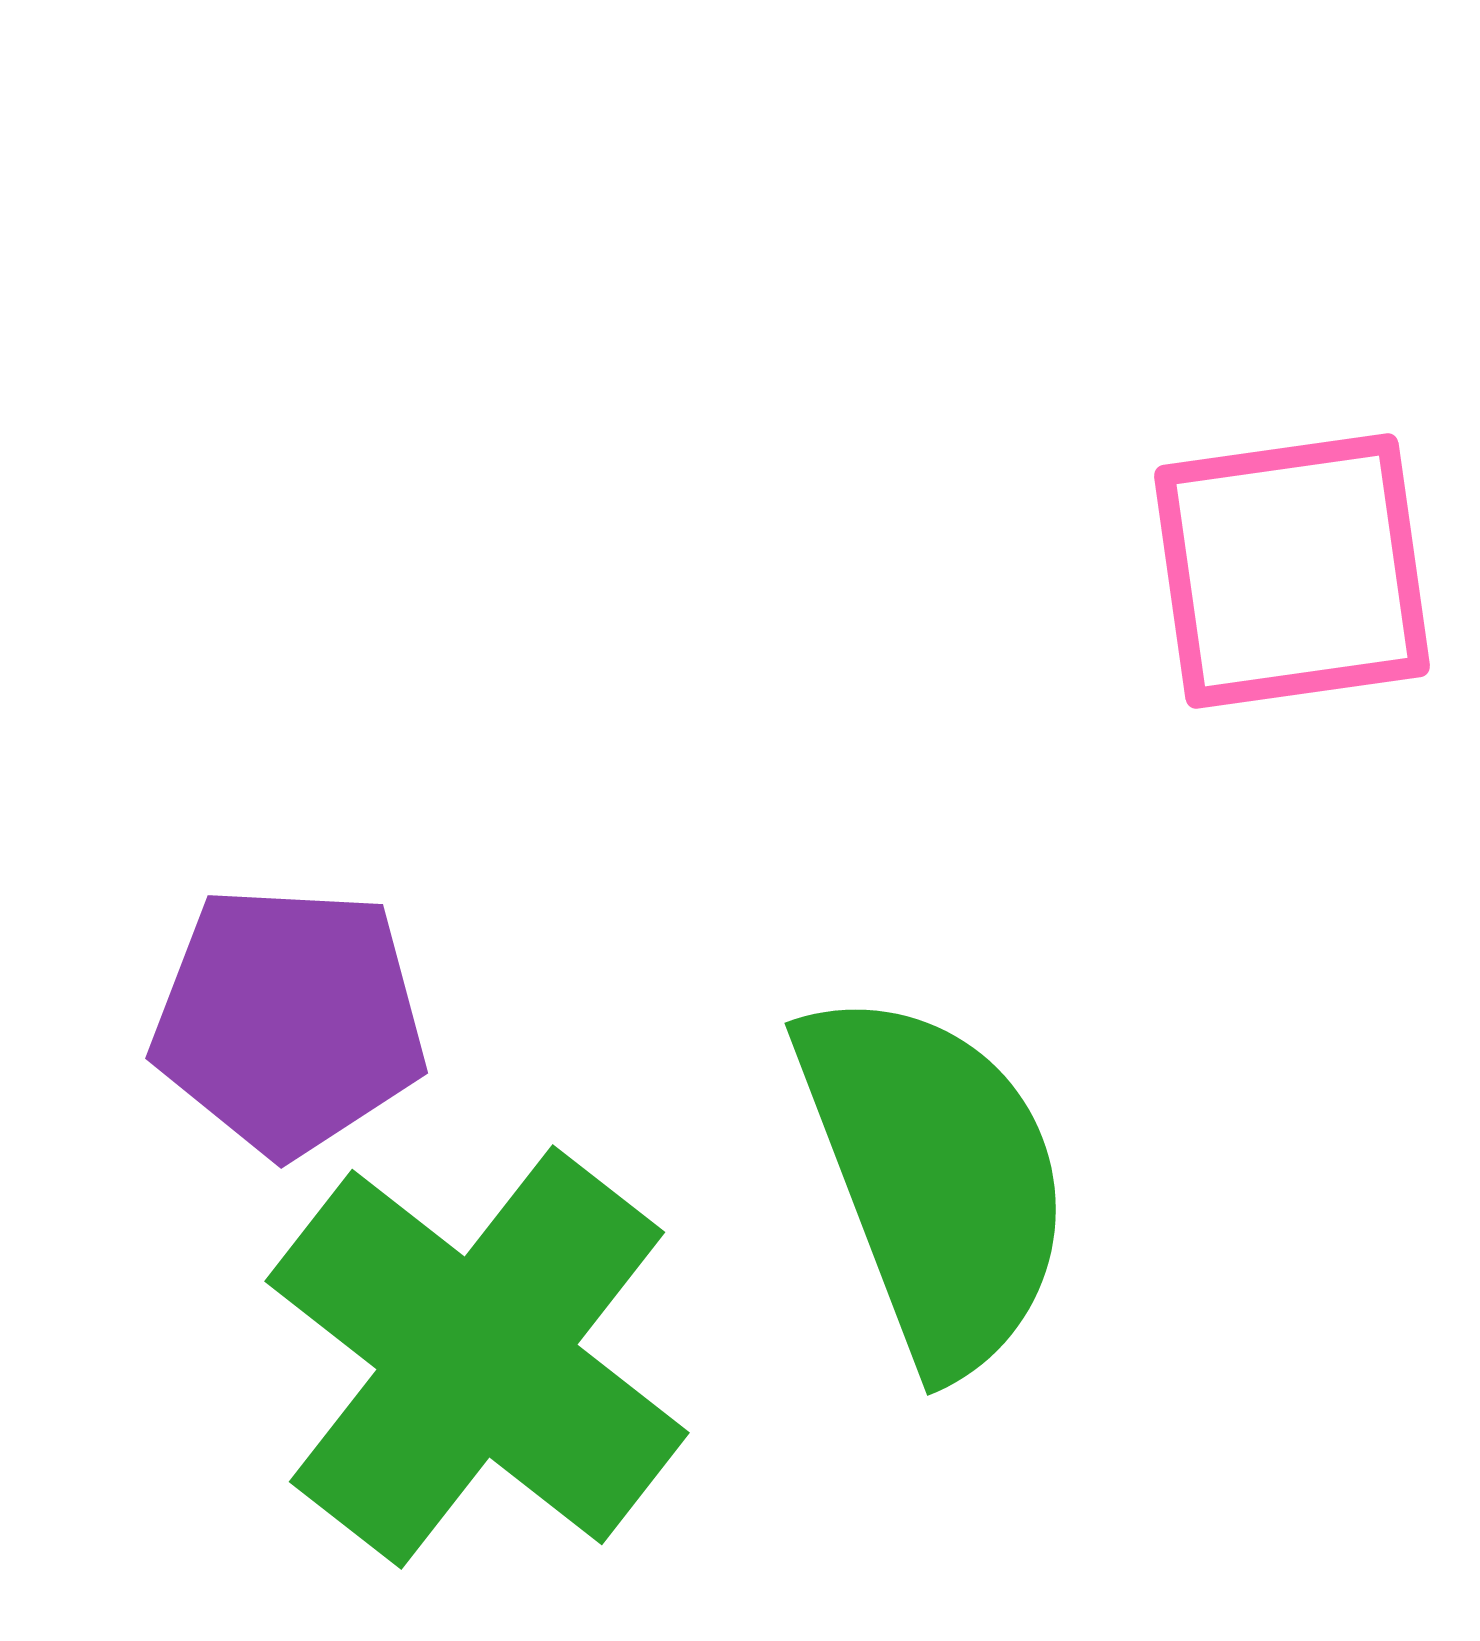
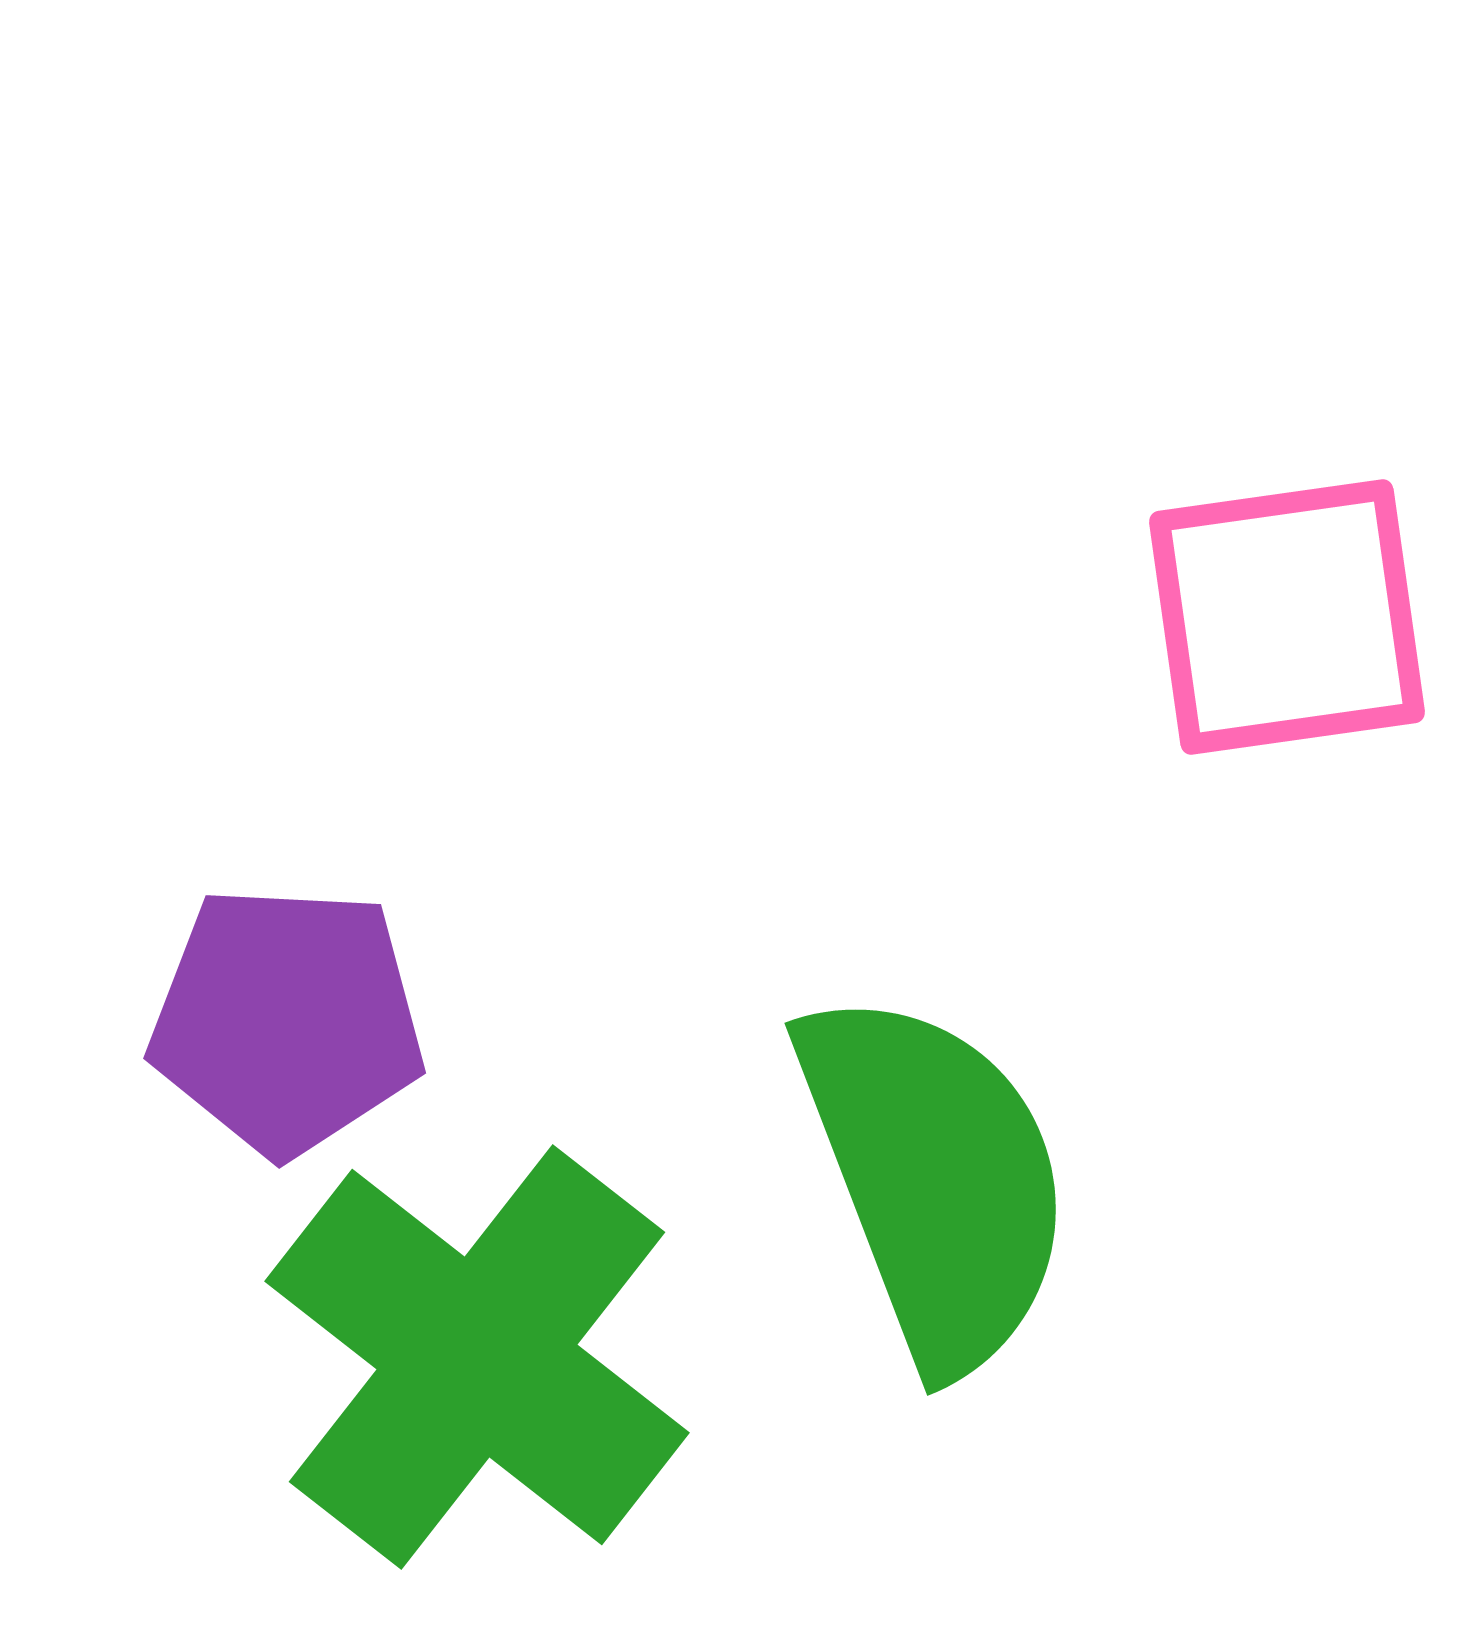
pink square: moved 5 px left, 46 px down
purple pentagon: moved 2 px left
